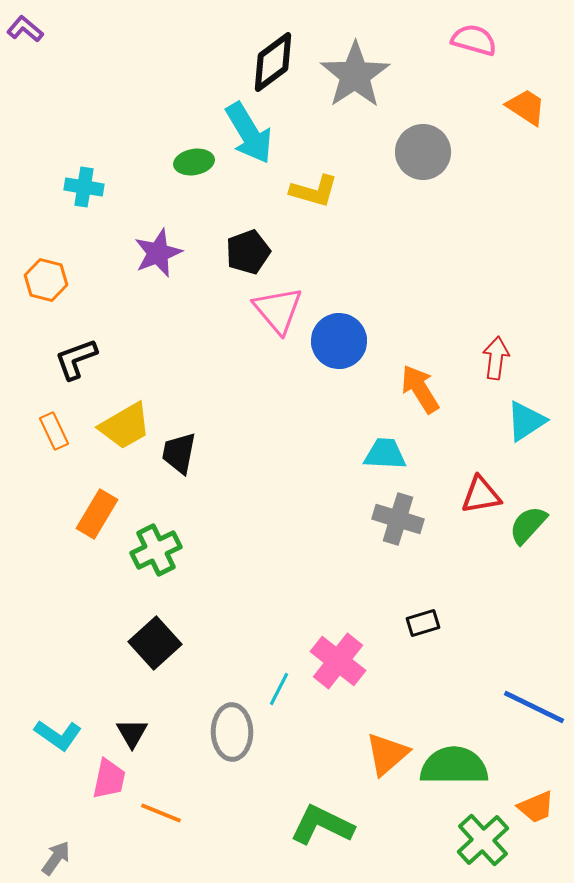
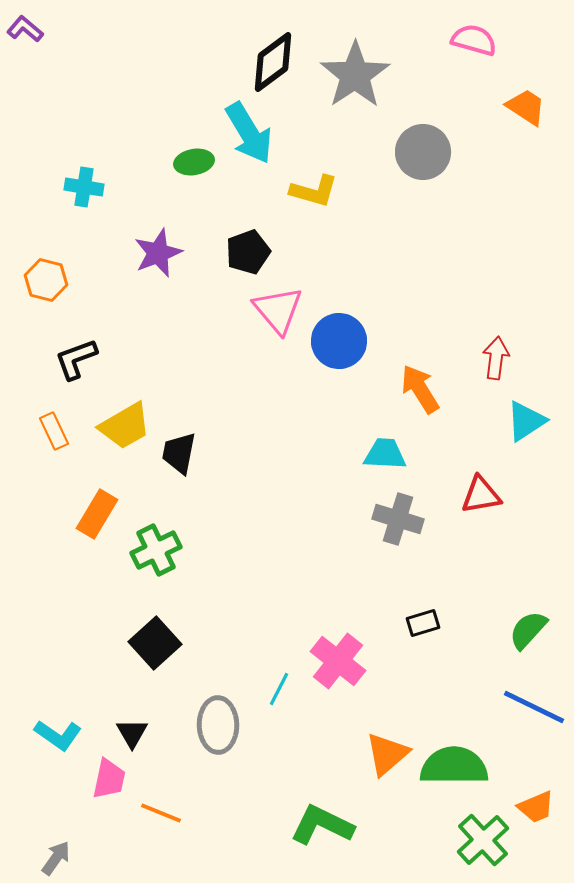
green semicircle at (528, 525): moved 105 px down
gray ellipse at (232, 732): moved 14 px left, 7 px up
